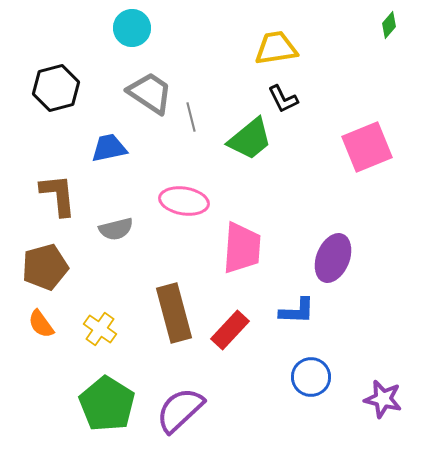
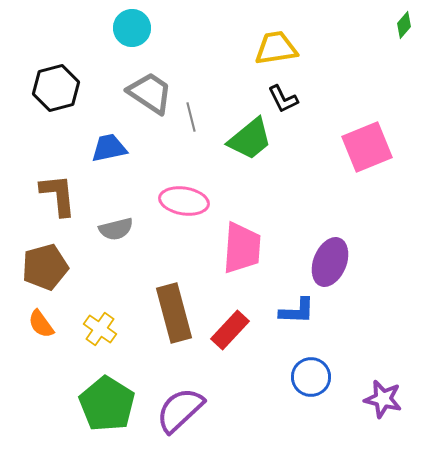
green diamond: moved 15 px right
purple ellipse: moved 3 px left, 4 px down
